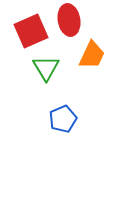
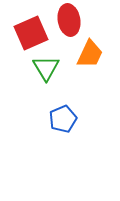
red square: moved 2 px down
orange trapezoid: moved 2 px left, 1 px up
